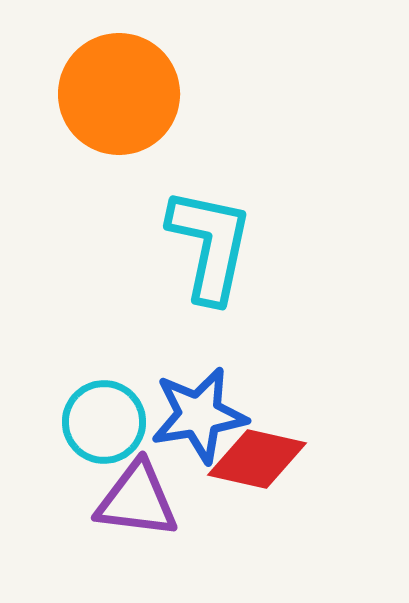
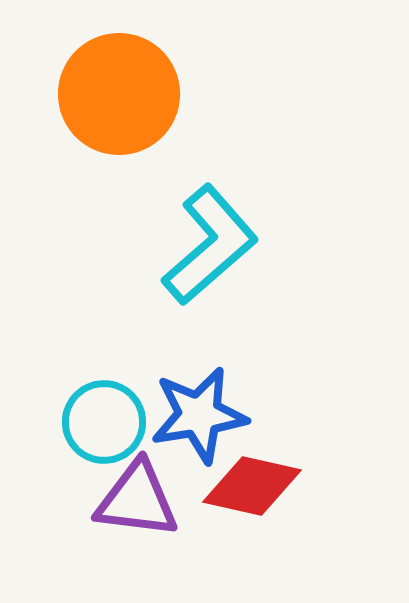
cyan L-shape: rotated 37 degrees clockwise
red diamond: moved 5 px left, 27 px down
